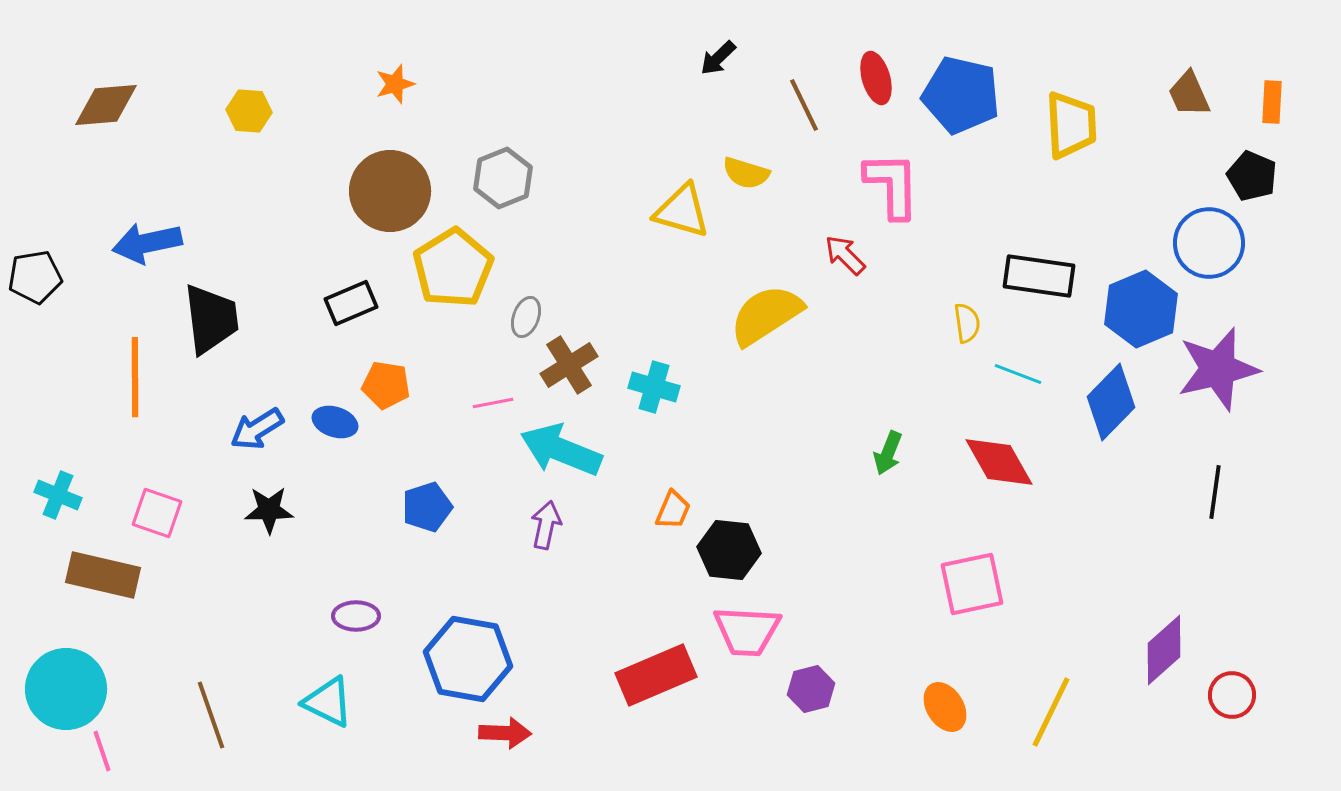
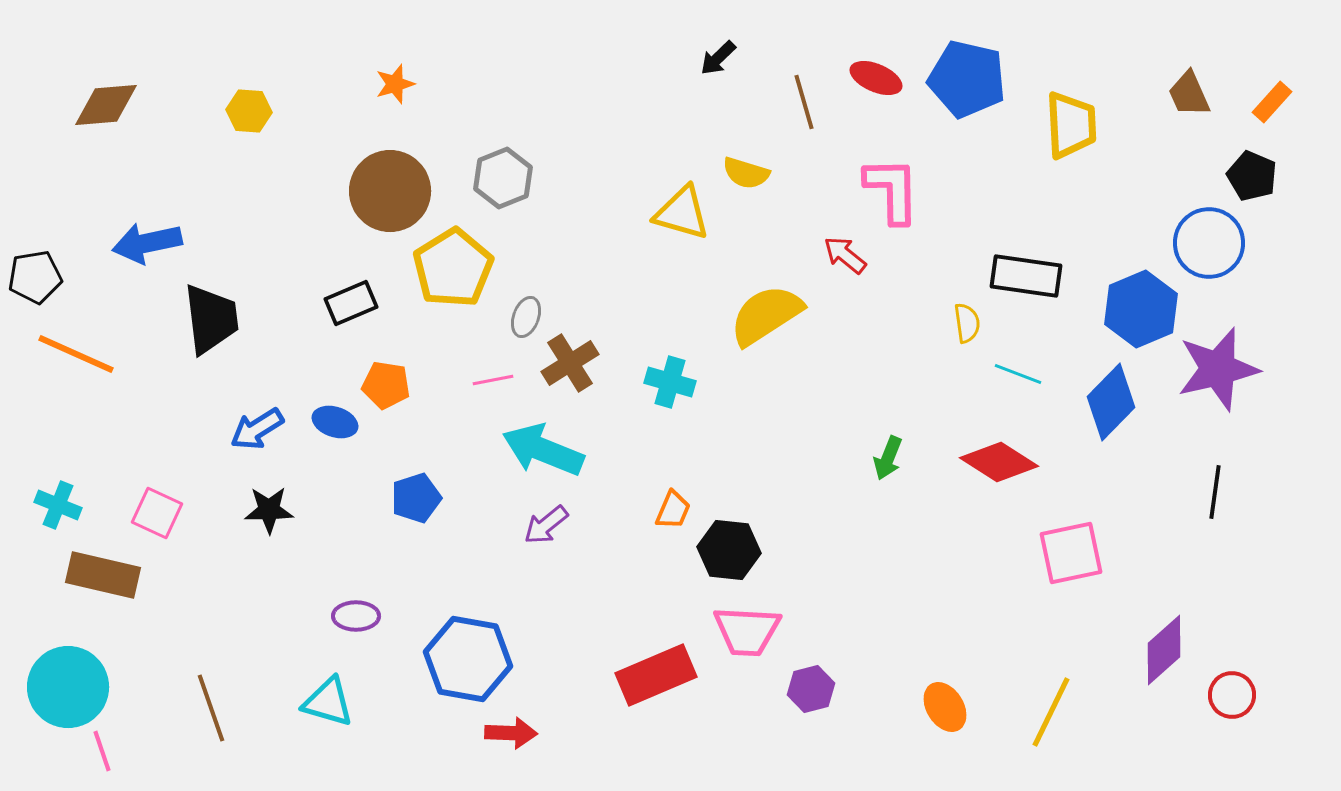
red ellipse at (876, 78): rotated 51 degrees counterclockwise
blue pentagon at (961, 95): moved 6 px right, 16 px up
orange rectangle at (1272, 102): rotated 39 degrees clockwise
brown line at (804, 105): moved 3 px up; rotated 10 degrees clockwise
pink L-shape at (892, 185): moved 5 px down
yellow triangle at (682, 211): moved 2 px down
red arrow at (845, 255): rotated 6 degrees counterclockwise
black rectangle at (1039, 276): moved 13 px left
brown cross at (569, 365): moved 1 px right, 2 px up
orange line at (135, 377): moved 59 px left, 23 px up; rotated 66 degrees counterclockwise
cyan cross at (654, 387): moved 16 px right, 5 px up
pink line at (493, 403): moved 23 px up
cyan arrow at (561, 450): moved 18 px left
green arrow at (888, 453): moved 5 px down
red diamond at (999, 462): rotated 28 degrees counterclockwise
cyan cross at (58, 495): moved 10 px down
blue pentagon at (427, 507): moved 11 px left, 9 px up
pink square at (157, 513): rotated 6 degrees clockwise
purple arrow at (546, 525): rotated 141 degrees counterclockwise
pink square at (972, 584): moved 99 px right, 31 px up
cyan circle at (66, 689): moved 2 px right, 2 px up
cyan triangle at (328, 702): rotated 10 degrees counterclockwise
brown line at (211, 715): moved 7 px up
red arrow at (505, 733): moved 6 px right
